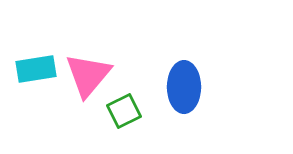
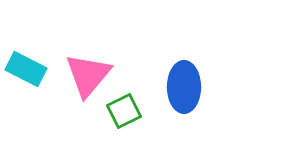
cyan rectangle: moved 10 px left; rotated 36 degrees clockwise
